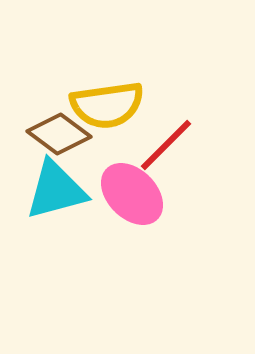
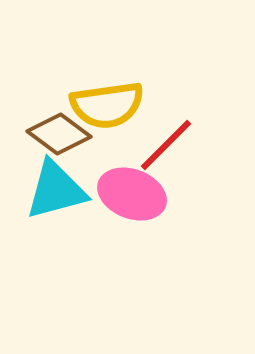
pink ellipse: rotated 24 degrees counterclockwise
